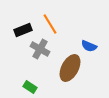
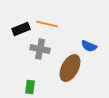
orange line: moved 3 px left; rotated 45 degrees counterclockwise
black rectangle: moved 2 px left, 1 px up
gray cross: rotated 18 degrees counterclockwise
green rectangle: rotated 64 degrees clockwise
